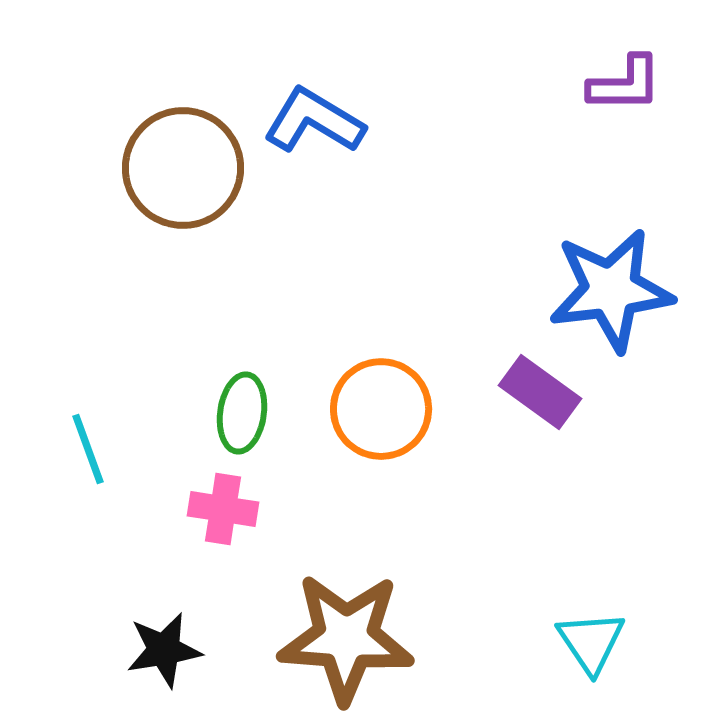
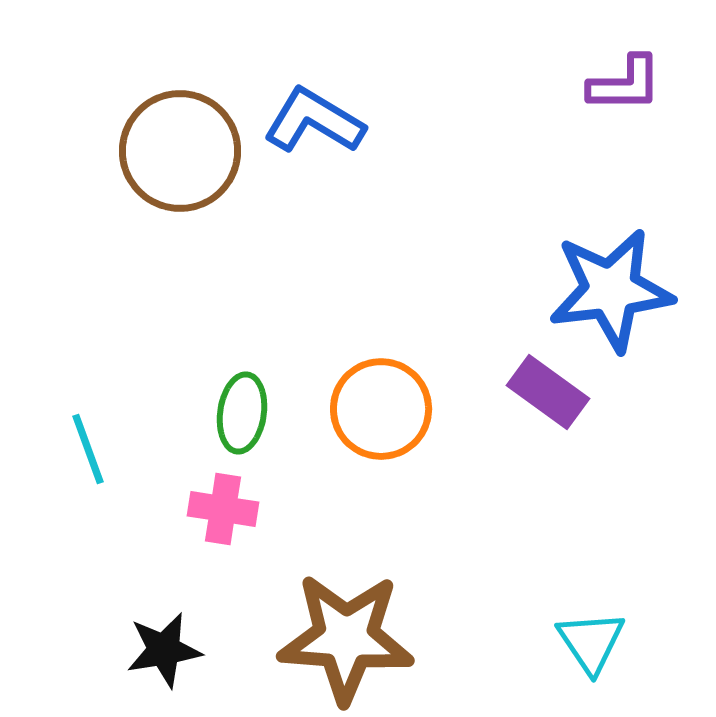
brown circle: moved 3 px left, 17 px up
purple rectangle: moved 8 px right
